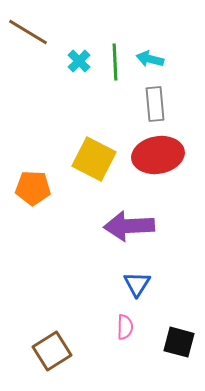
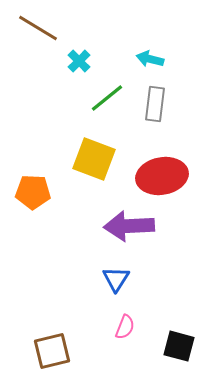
brown line: moved 10 px right, 4 px up
green line: moved 8 px left, 36 px down; rotated 54 degrees clockwise
gray rectangle: rotated 12 degrees clockwise
red ellipse: moved 4 px right, 21 px down
yellow square: rotated 6 degrees counterclockwise
orange pentagon: moved 4 px down
blue triangle: moved 21 px left, 5 px up
pink semicircle: rotated 20 degrees clockwise
black square: moved 4 px down
brown square: rotated 18 degrees clockwise
